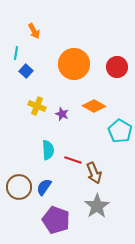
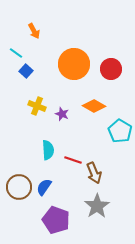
cyan line: rotated 64 degrees counterclockwise
red circle: moved 6 px left, 2 px down
